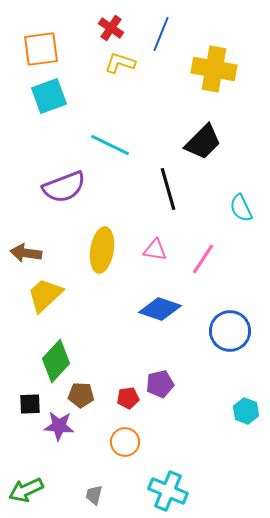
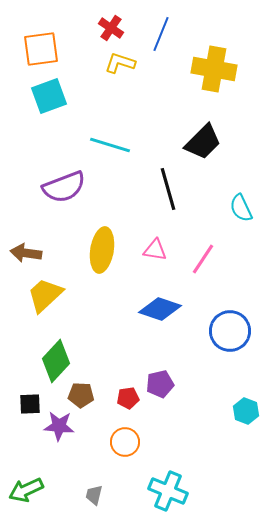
cyan line: rotated 9 degrees counterclockwise
